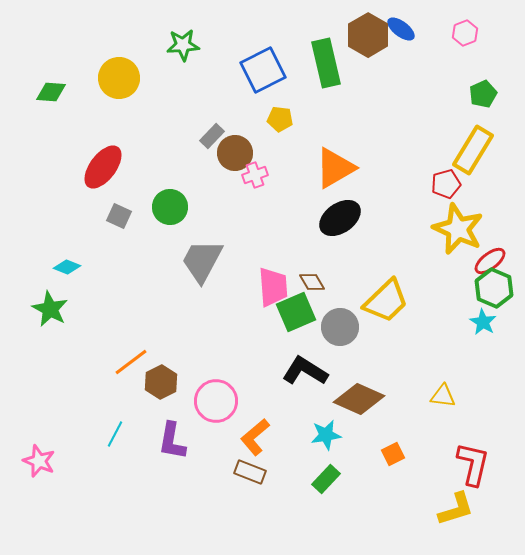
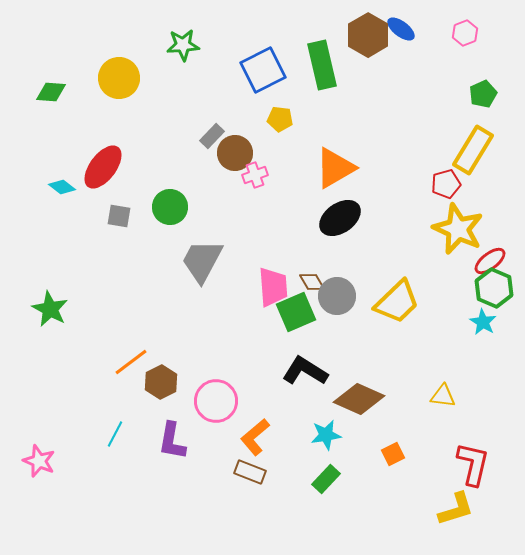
green rectangle at (326, 63): moved 4 px left, 2 px down
gray square at (119, 216): rotated 15 degrees counterclockwise
cyan diamond at (67, 267): moved 5 px left, 80 px up; rotated 16 degrees clockwise
yellow trapezoid at (386, 301): moved 11 px right, 1 px down
gray circle at (340, 327): moved 3 px left, 31 px up
